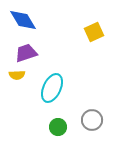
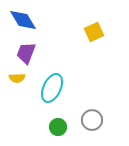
purple trapezoid: rotated 50 degrees counterclockwise
yellow semicircle: moved 3 px down
